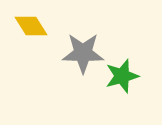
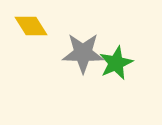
green star: moved 6 px left, 13 px up; rotated 8 degrees counterclockwise
